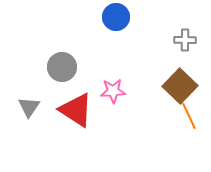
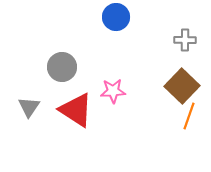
brown square: moved 2 px right
orange line: rotated 44 degrees clockwise
